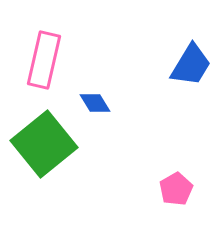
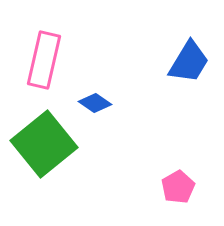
blue trapezoid: moved 2 px left, 3 px up
blue diamond: rotated 24 degrees counterclockwise
pink pentagon: moved 2 px right, 2 px up
